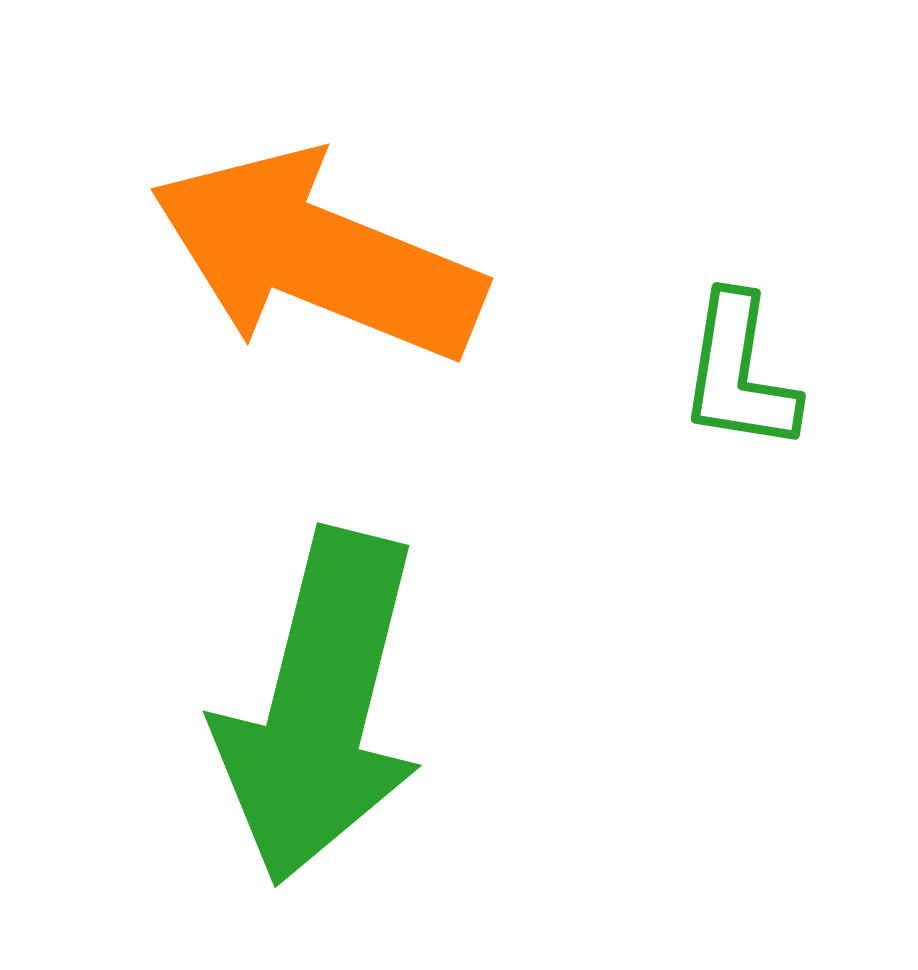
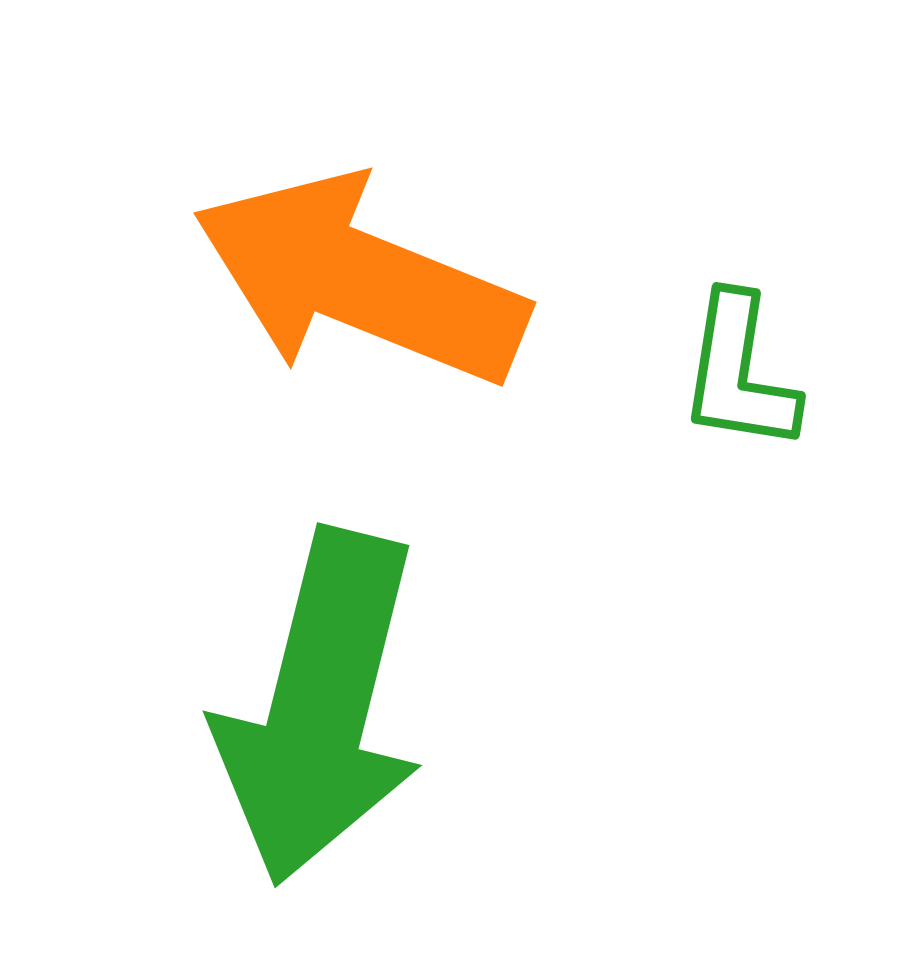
orange arrow: moved 43 px right, 24 px down
